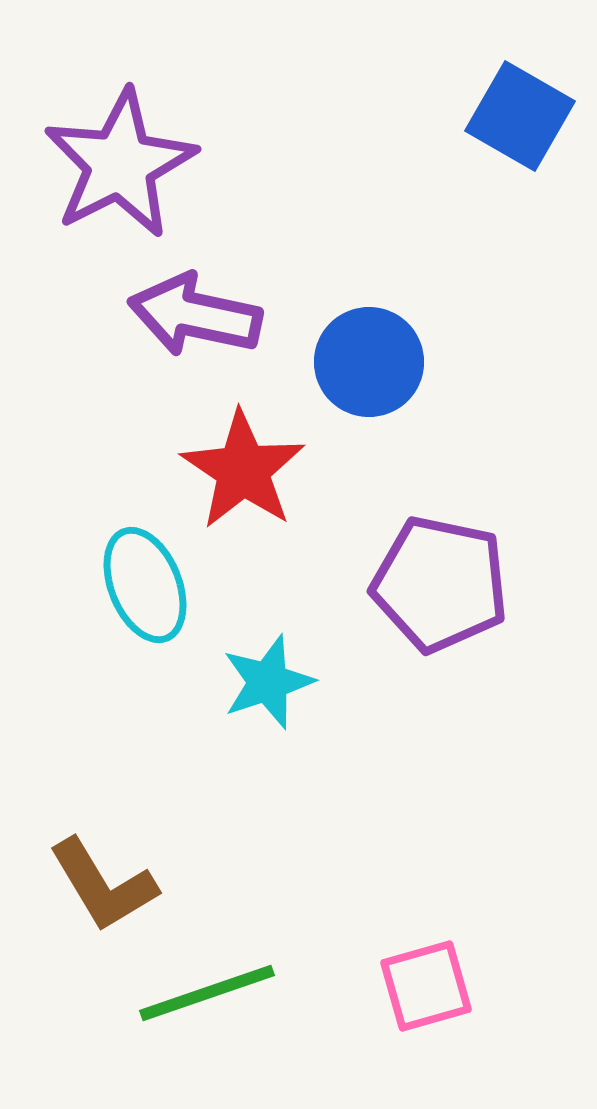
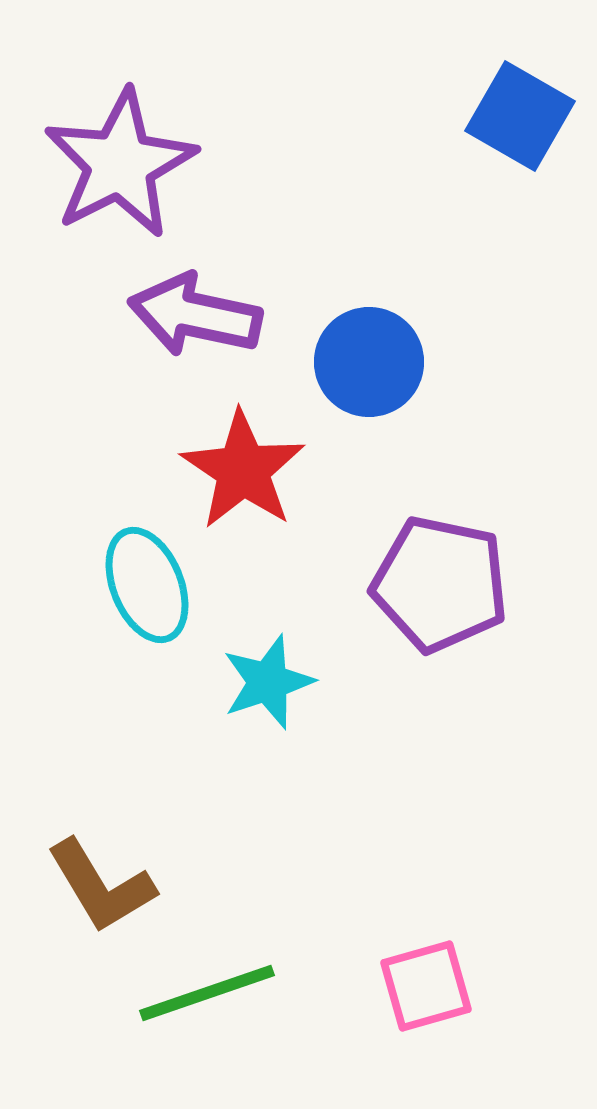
cyan ellipse: moved 2 px right
brown L-shape: moved 2 px left, 1 px down
